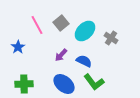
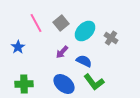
pink line: moved 1 px left, 2 px up
purple arrow: moved 1 px right, 3 px up
